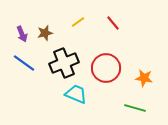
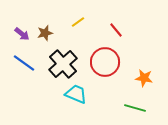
red line: moved 3 px right, 7 px down
purple arrow: rotated 28 degrees counterclockwise
black cross: moved 1 px left, 1 px down; rotated 20 degrees counterclockwise
red circle: moved 1 px left, 6 px up
